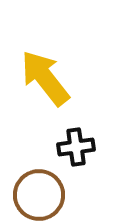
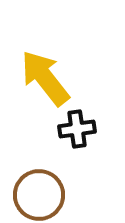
black cross: moved 1 px right, 18 px up
